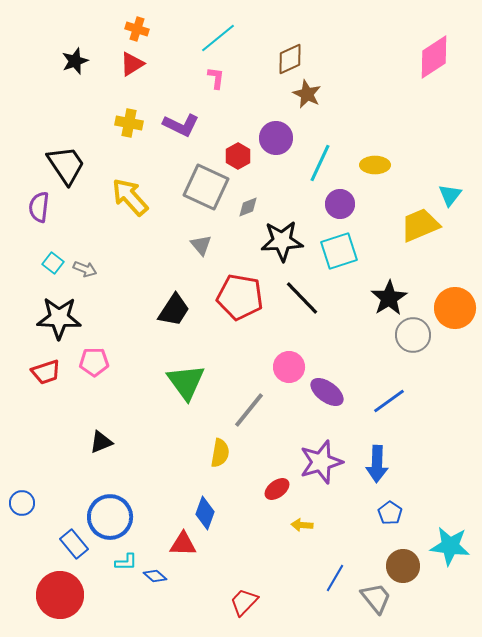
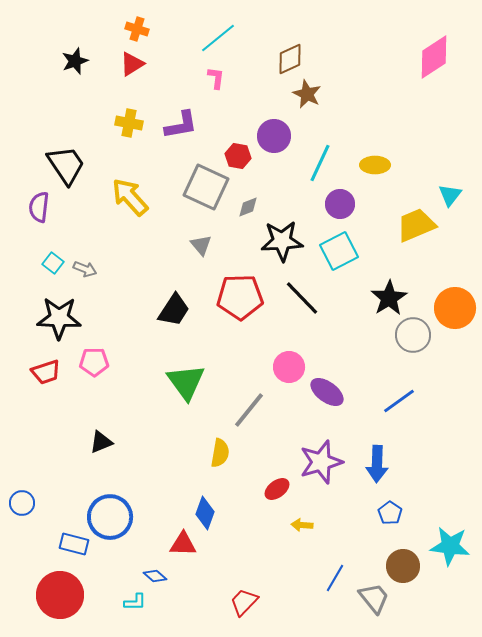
purple L-shape at (181, 125): rotated 36 degrees counterclockwise
purple circle at (276, 138): moved 2 px left, 2 px up
red hexagon at (238, 156): rotated 20 degrees counterclockwise
yellow trapezoid at (420, 225): moved 4 px left
cyan square at (339, 251): rotated 9 degrees counterclockwise
red pentagon at (240, 297): rotated 12 degrees counterclockwise
blue line at (389, 401): moved 10 px right
blue rectangle at (74, 544): rotated 36 degrees counterclockwise
cyan L-shape at (126, 562): moved 9 px right, 40 px down
gray trapezoid at (376, 598): moved 2 px left
